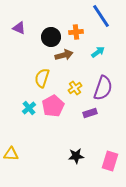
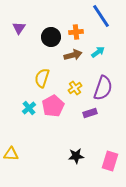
purple triangle: rotated 40 degrees clockwise
brown arrow: moved 9 px right
